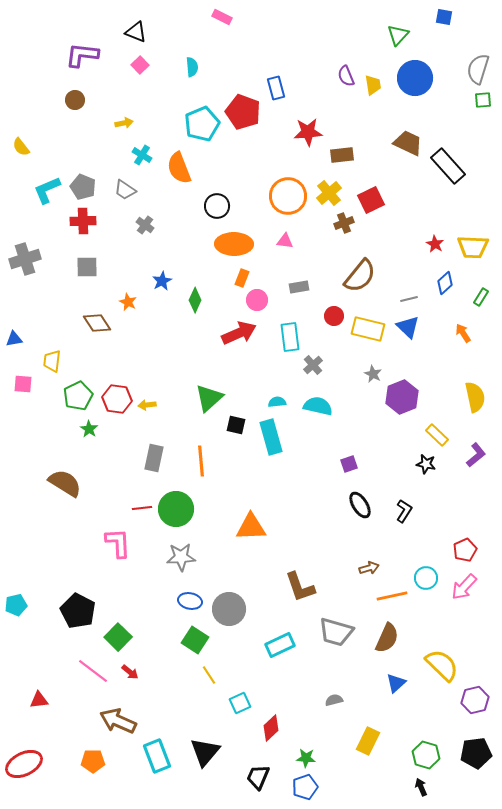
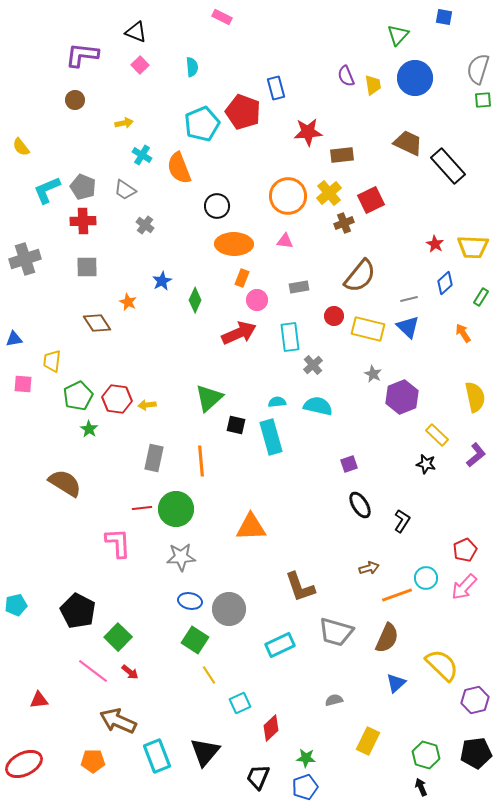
black L-shape at (404, 511): moved 2 px left, 10 px down
orange line at (392, 596): moved 5 px right, 1 px up; rotated 8 degrees counterclockwise
